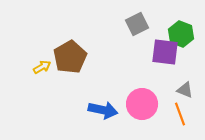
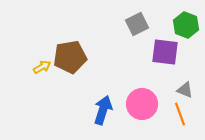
green hexagon: moved 5 px right, 9 px up
brown pentagon: rotated 20 degrees clockwise
blue arrow: rotated 84 degrees counterclockwise
